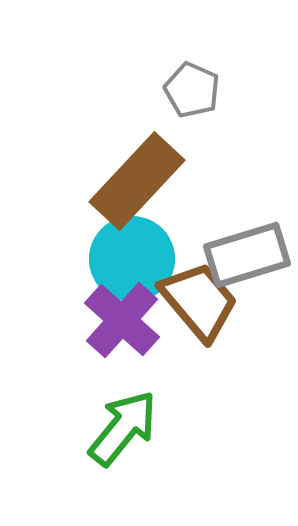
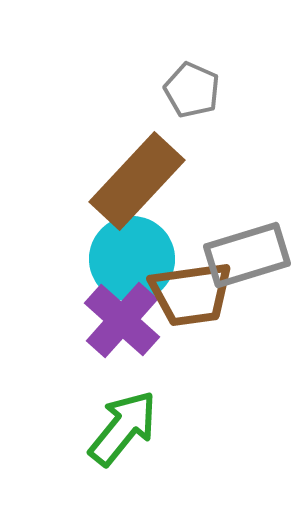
brown trapezoid: moved 8 px left, 7 px up; rotated 122 degrees clockwise
